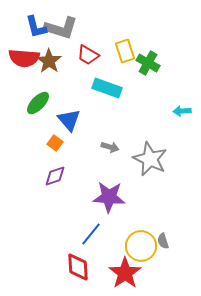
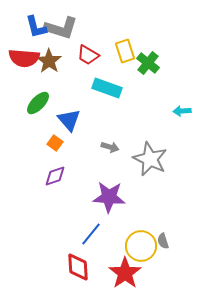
green cross: rotated 10 degrees clockwise
